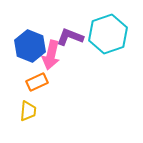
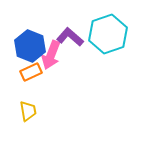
purple L-shape: rotated 20 degrees clockwise
pink arrow: rotated 8 degrees clockwise
orange rectangle: moved 6 px left, 10 px up
yellow trapezoid: rotated 15 degrees counterclockwise
